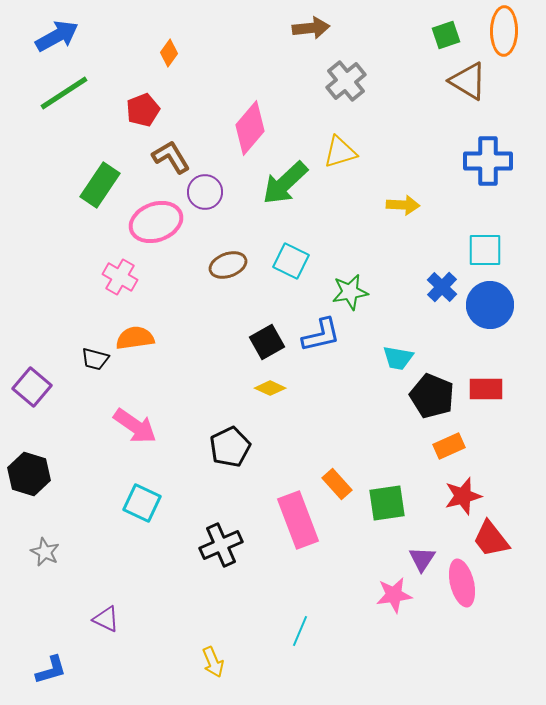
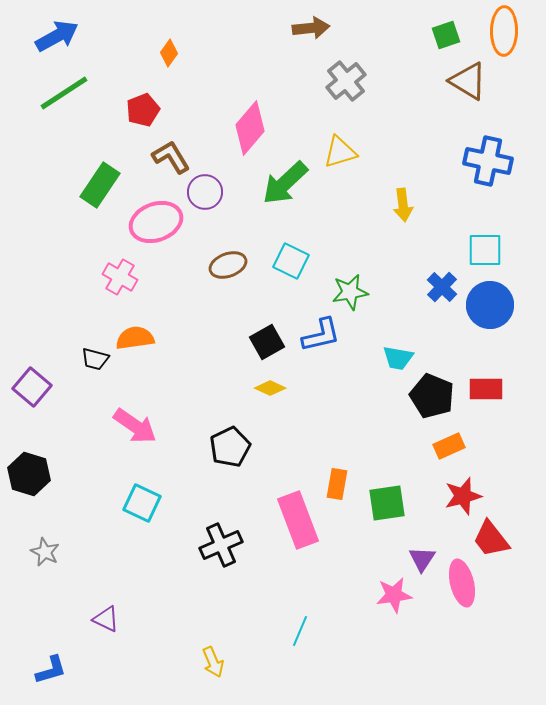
blue cross at (488, 161): rotated 12 degrees clockwise
yellow arrow at (403, 205): rotated 80 degrees clockwise
orange rectangle at (337, 484): rotated 52 degrees clockwise
